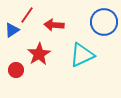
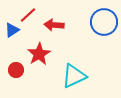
red line: moved 1 px right; rotated 12 degrees clockwise
cyan triangle: moved 8 px left, 21 px down
